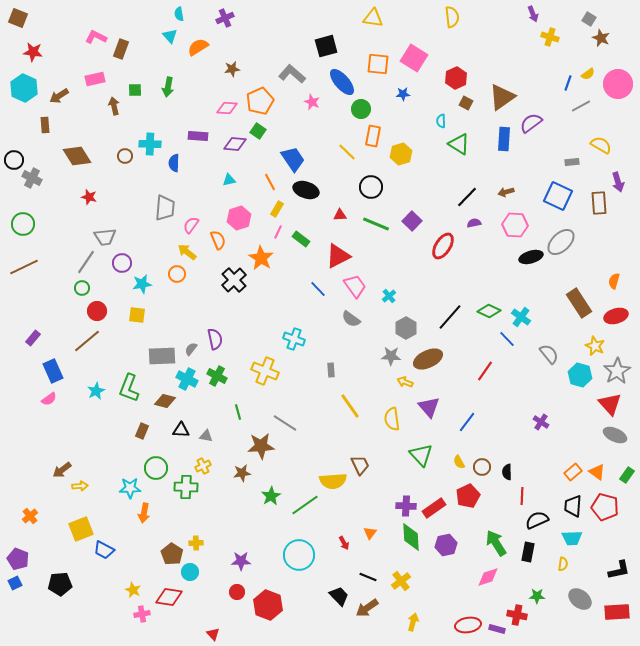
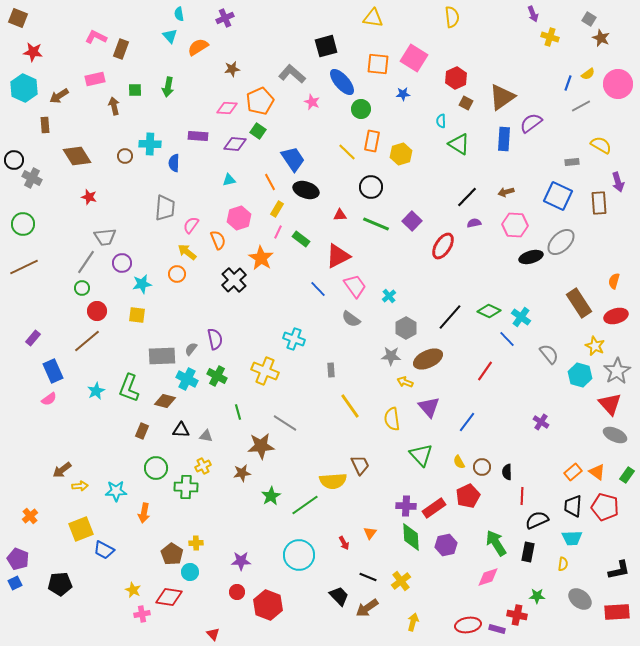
orange rectangle at (373, 136): moved 1 px left, 5 px down
cyan star at (130, 488): moved 14 px left, 3 px down
